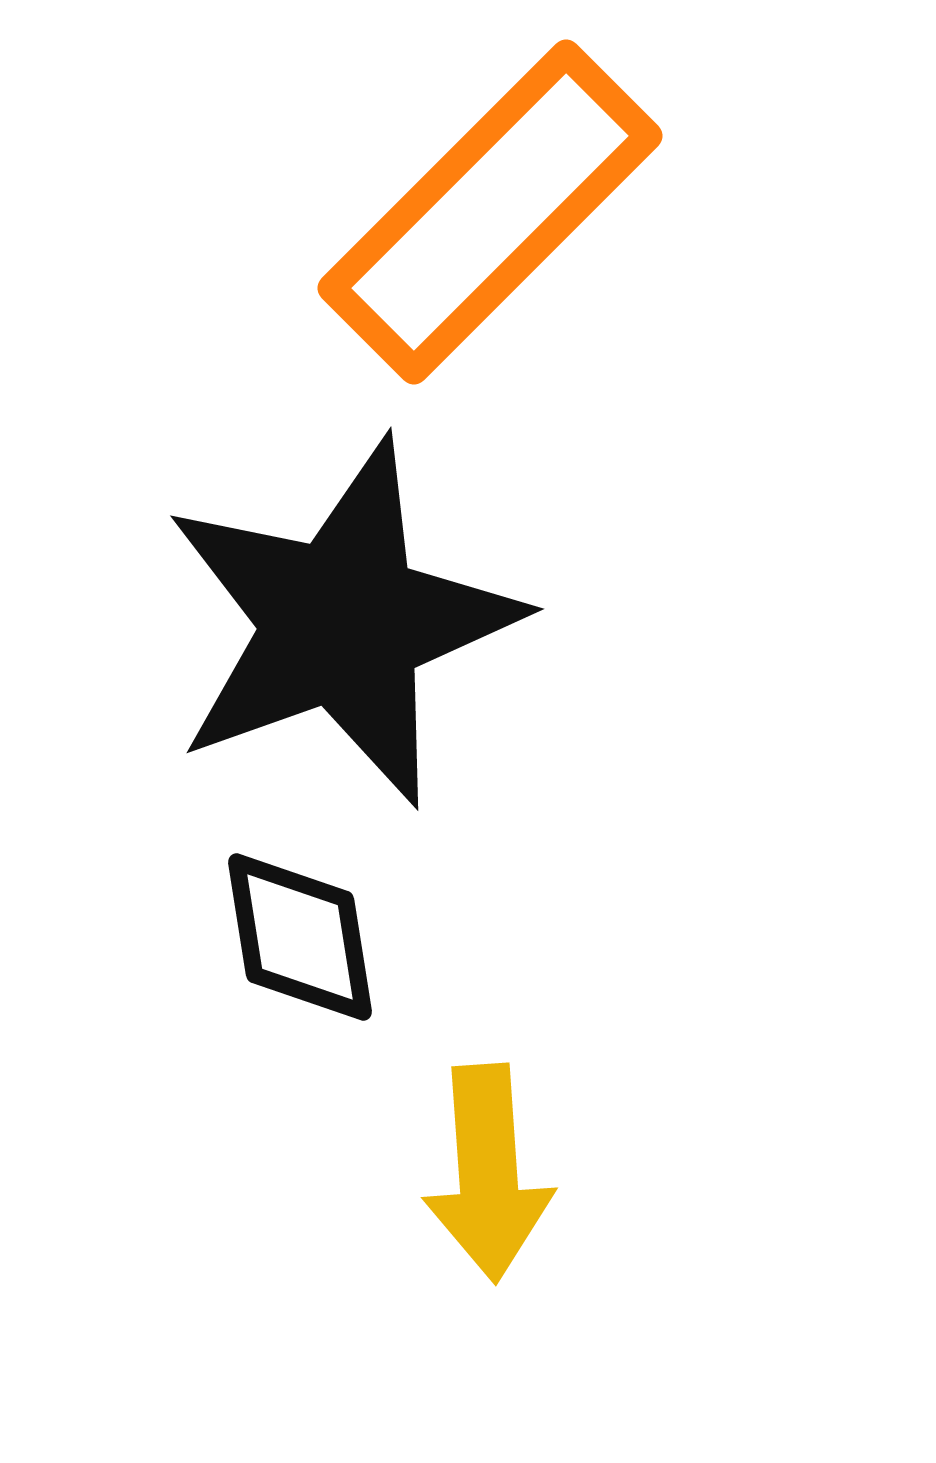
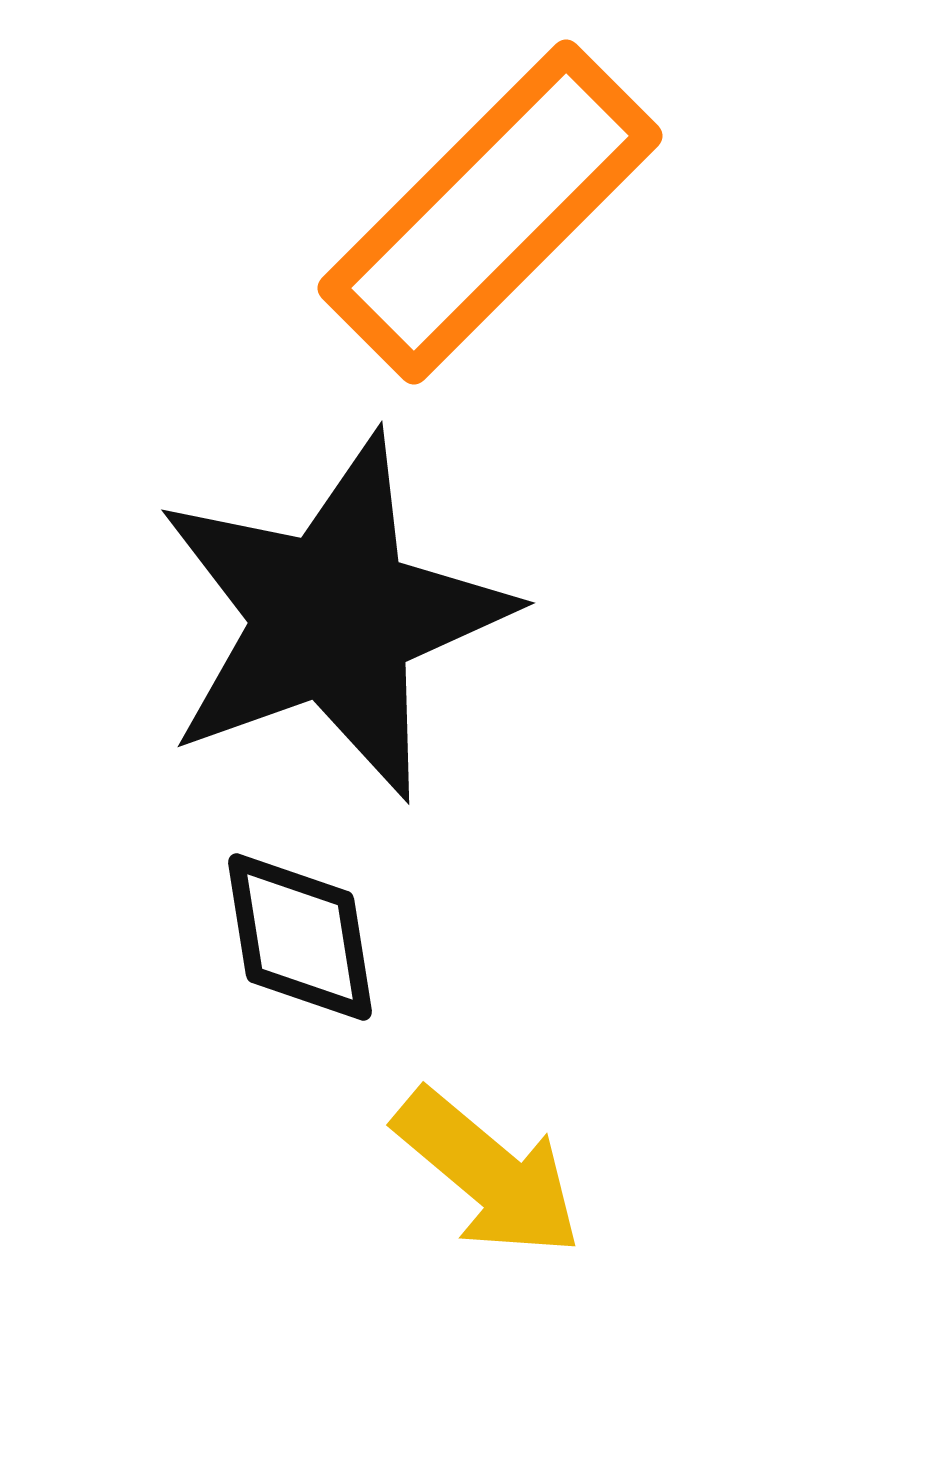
black star: moved 9 px left, 6 px up
yellow arrow: rotated 46 degrees counterclockwise
